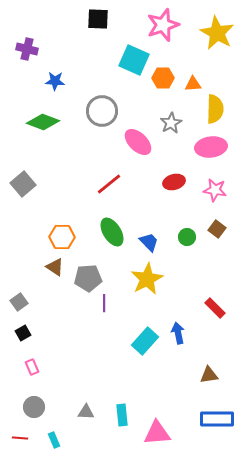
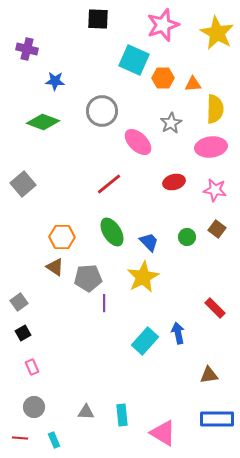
yellow star at (147, 279): moved 4 px left, 2 px up
pink triangle at (157, 433): moved 6 px right; rotated 36 degrees clockwise
